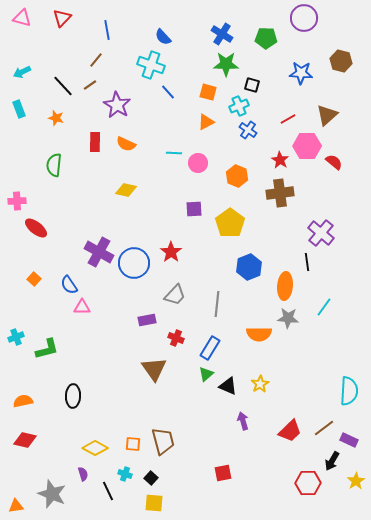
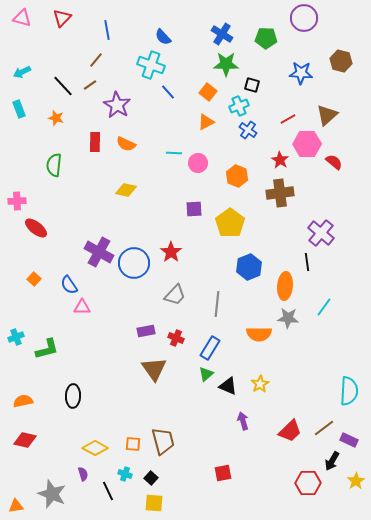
orange square at (208, 92): rotated 24 degrees clockwise
pink hexagon at (307, 146): moved 2 px up
purple rectangle at (147, 320): moved 1 px left, 11 px down
